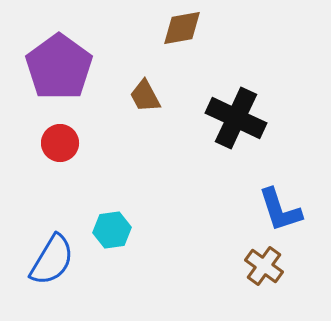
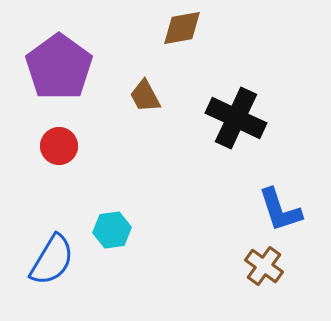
red circle: moved 1 px left, 3 px down
